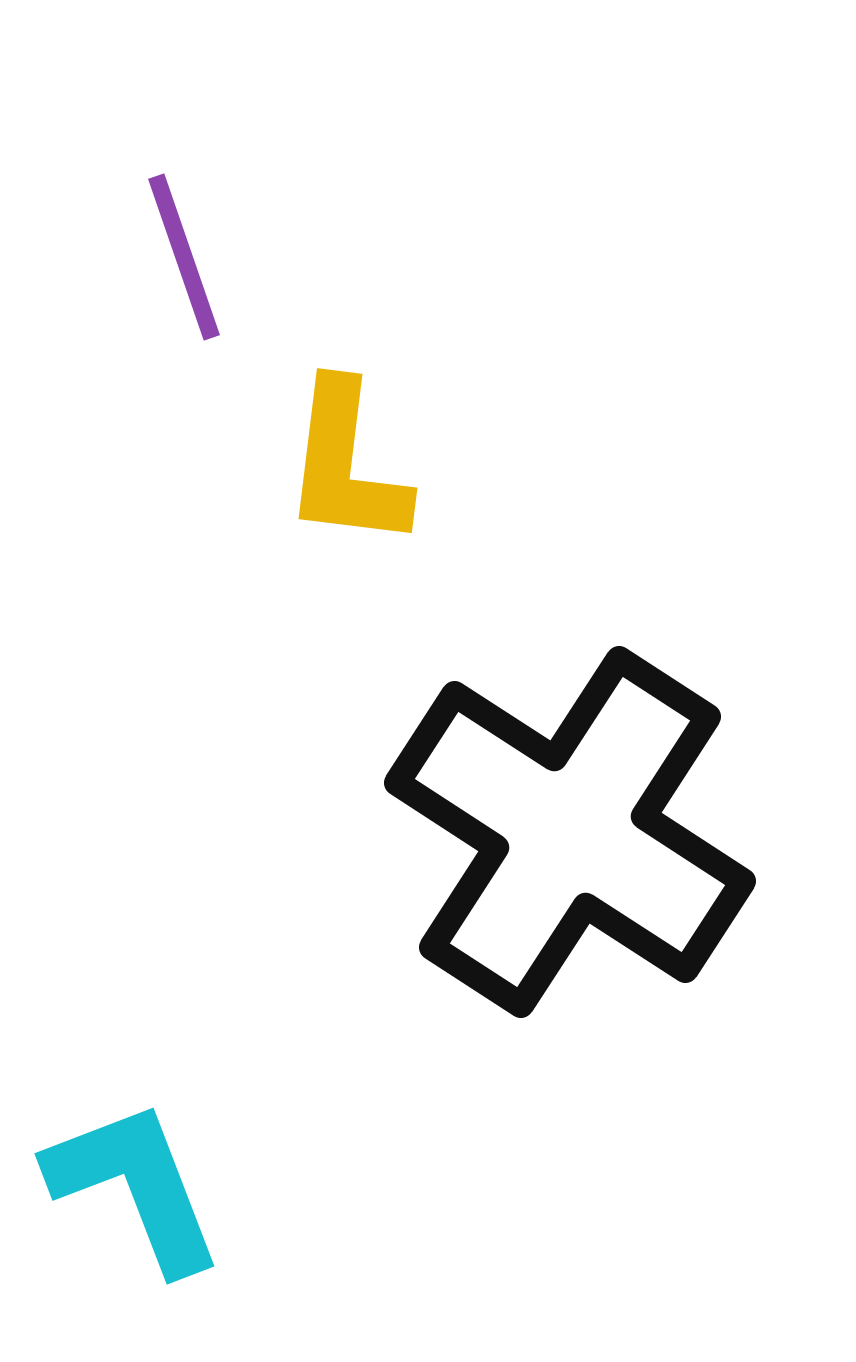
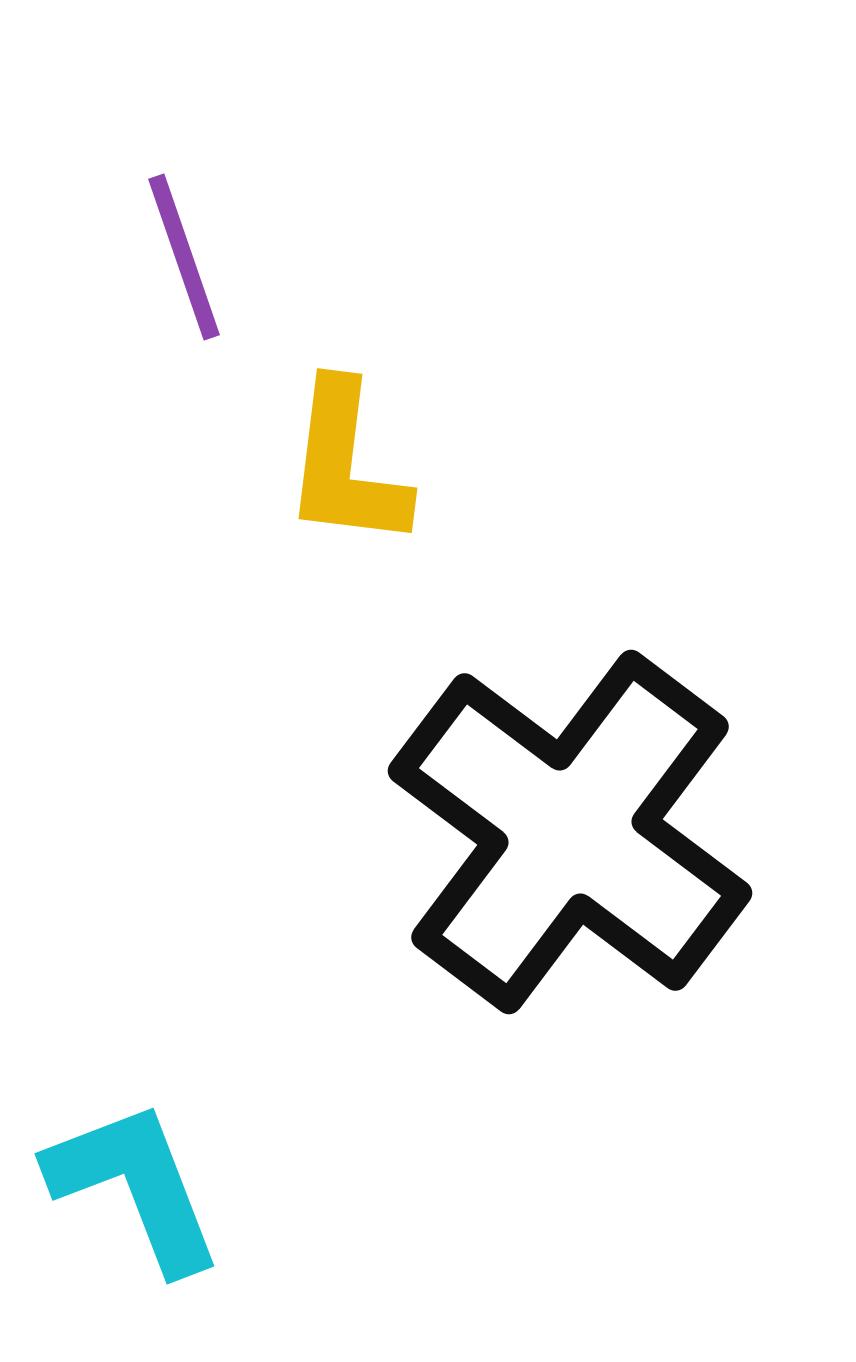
black cross: rotated 4 degrees clockwise
